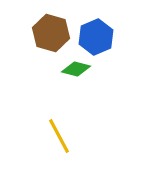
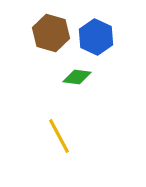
blue hexagon: rotated 12 degrees counterclockwise
green diamond: moved 1 px right, 8 px down; rotated 8 degrees counterclockwise
